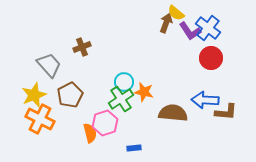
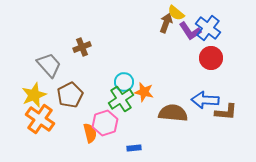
orange cross: rotated 8 degrees clockwise
